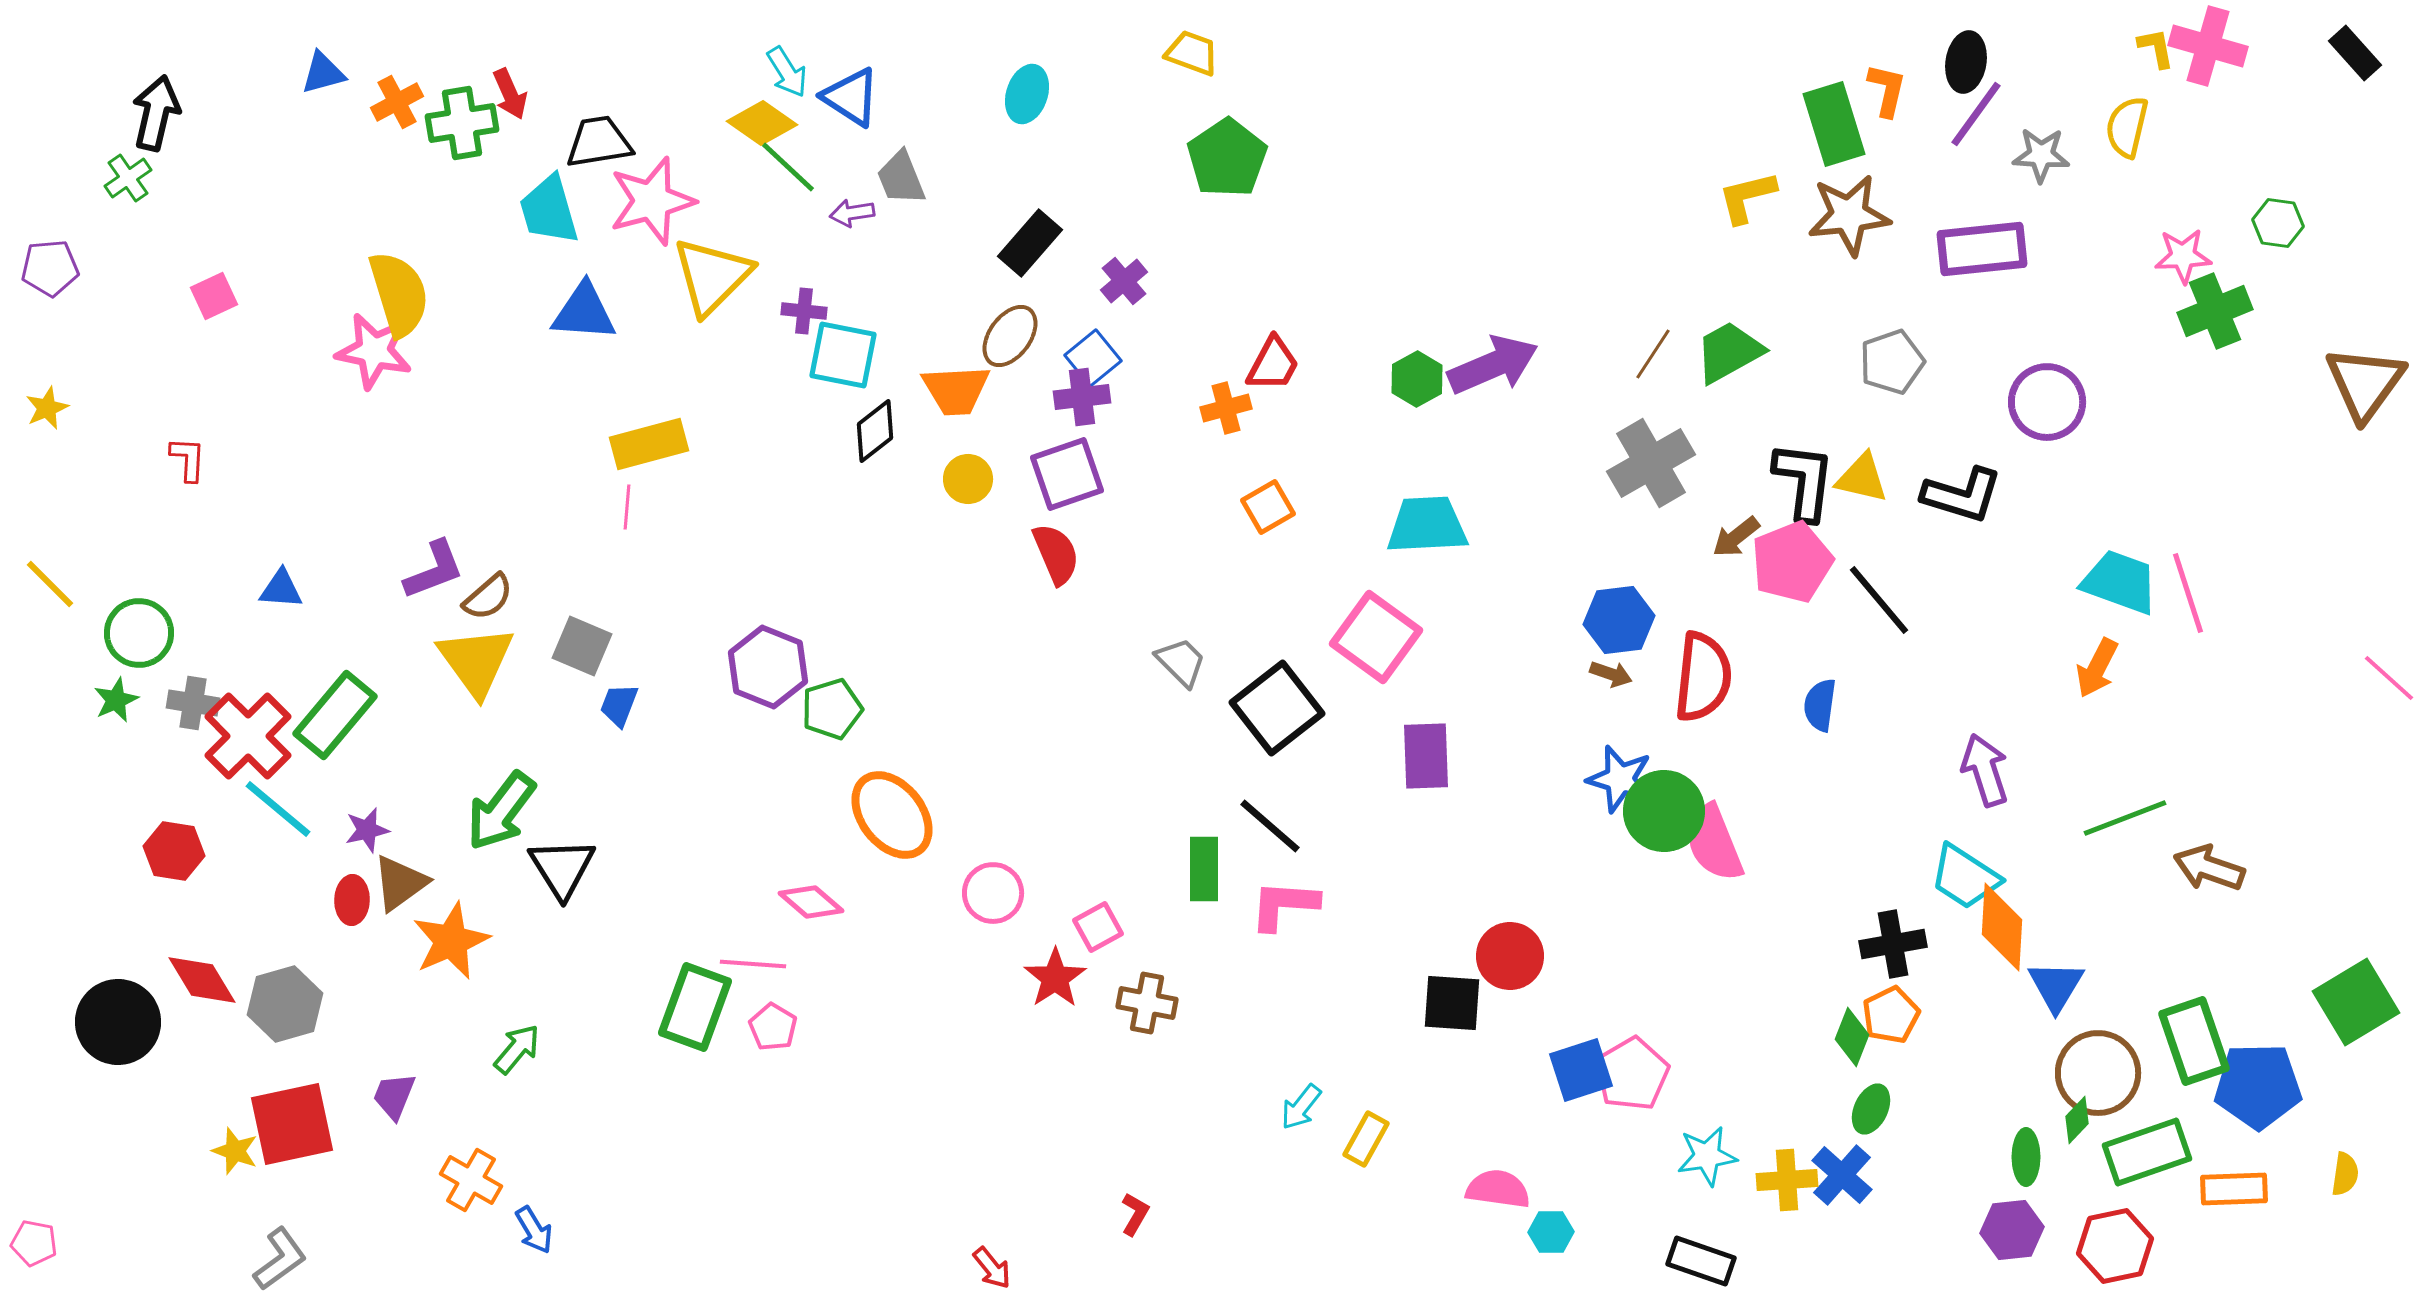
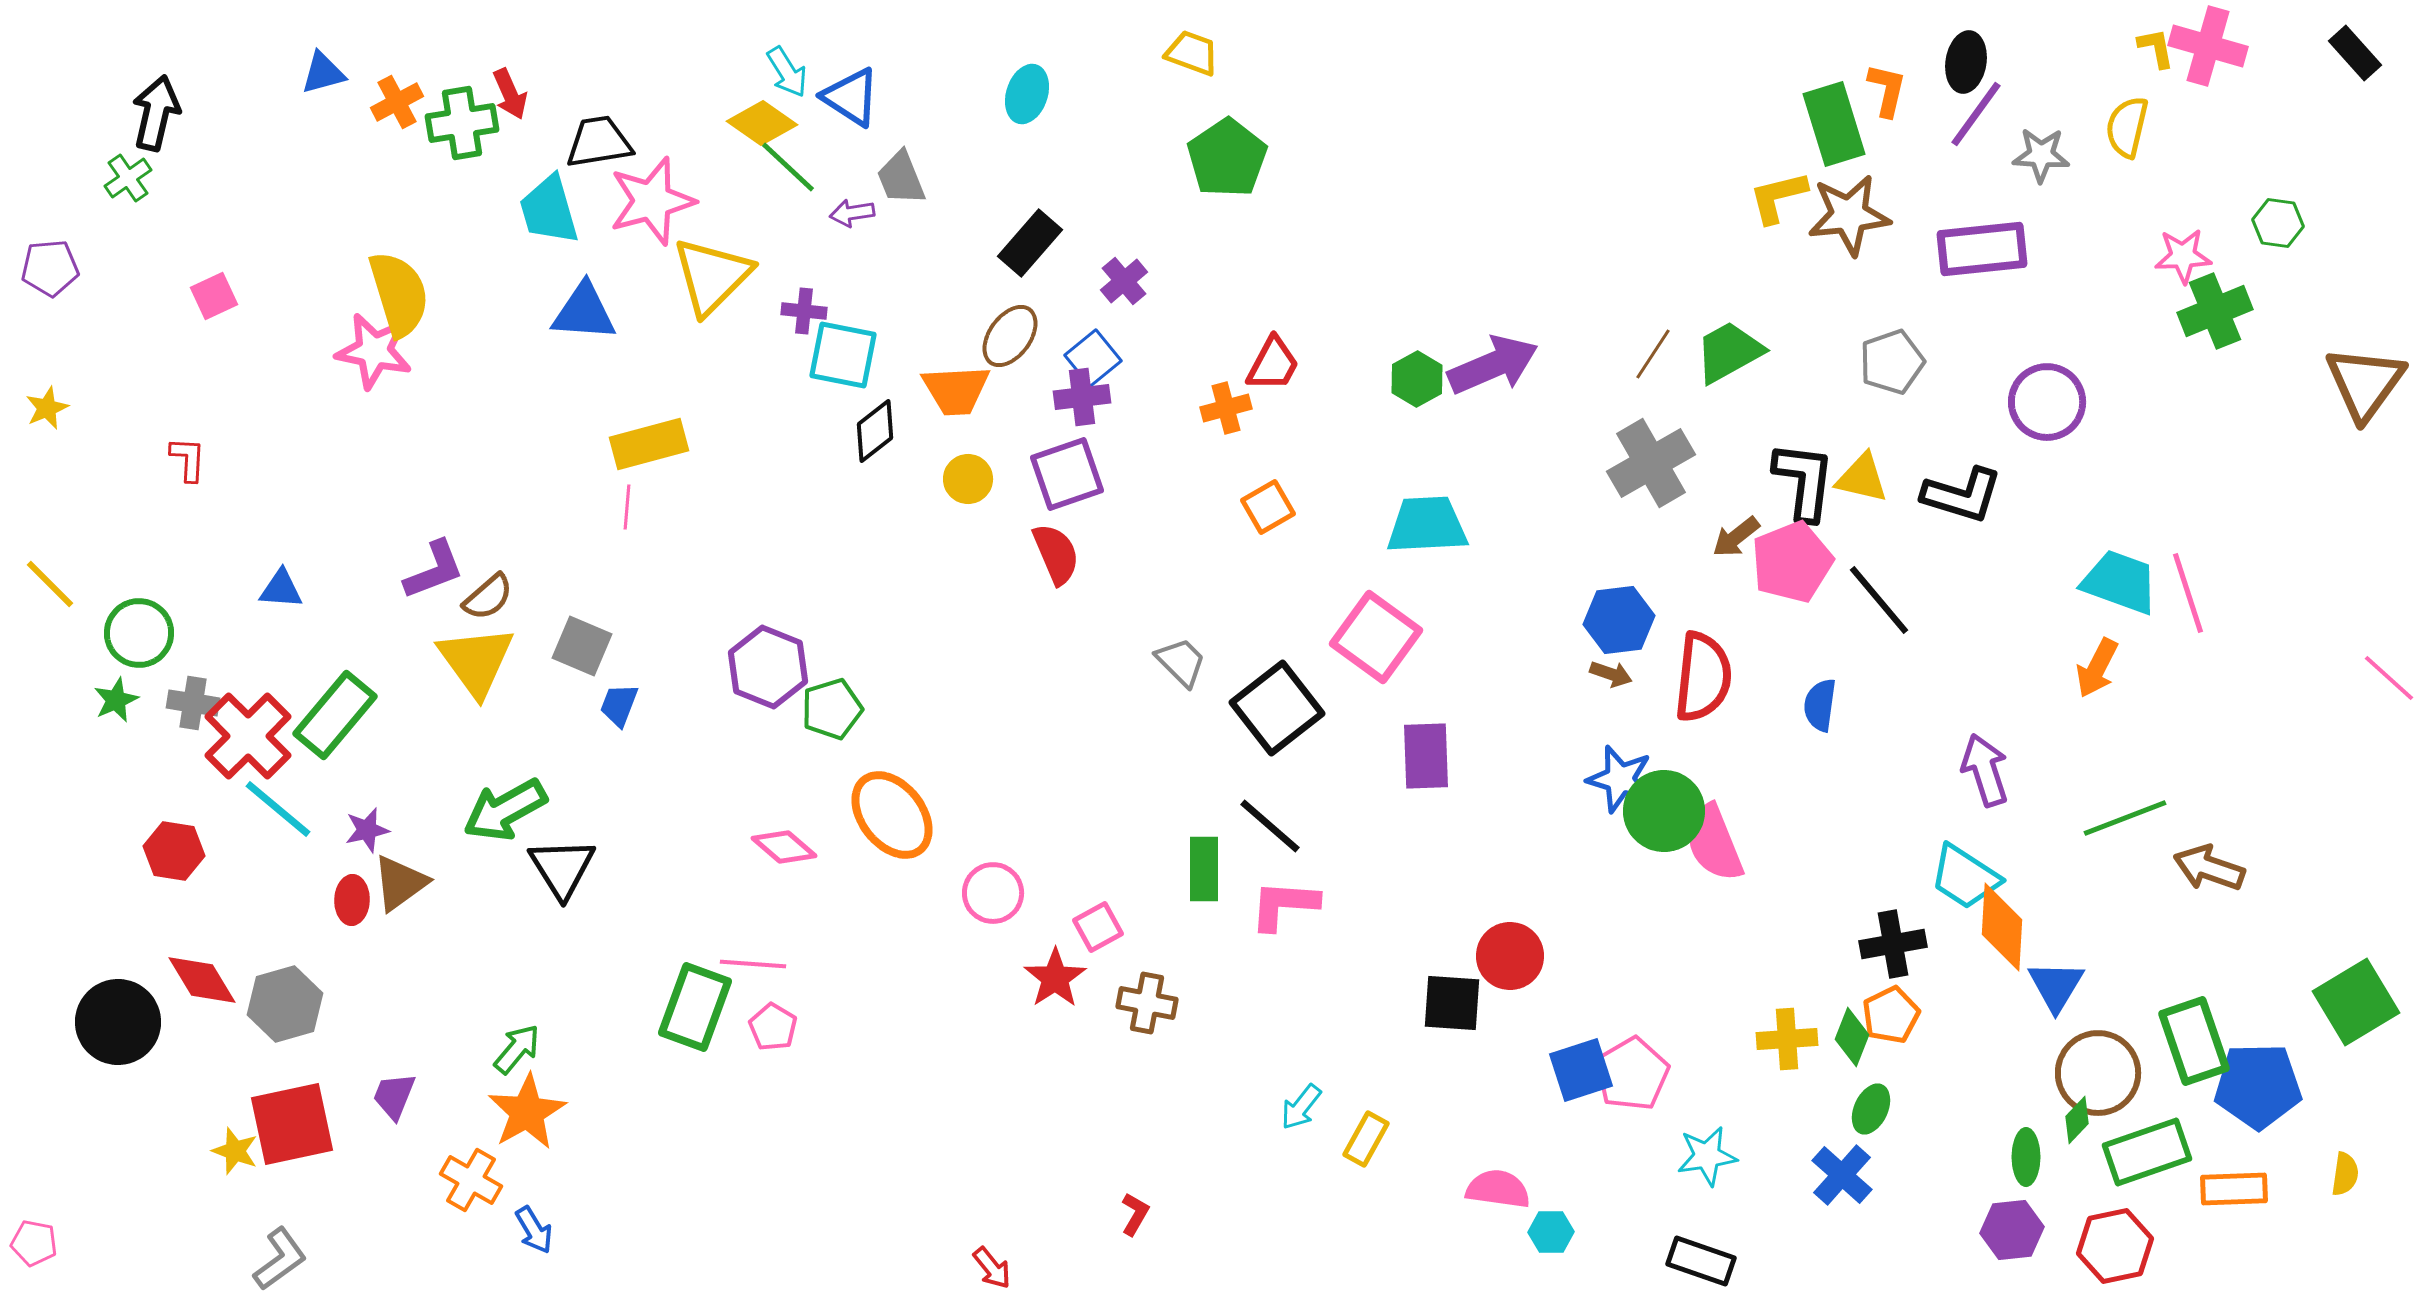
yellow L-shape at (1747, 197): moved 31 px right
green arrow at (501, 811): moved 4 px right, 1 px up; rotated 24 degrees clockwise
pink diamond at (811, 902): moved 27 px left, 55 px up
orange star at (451, 941): moved 76 px right, 171 px down; rotated 6 degrees counterclockwise
yellow cross at (1787, 1180): moved 141 px up
